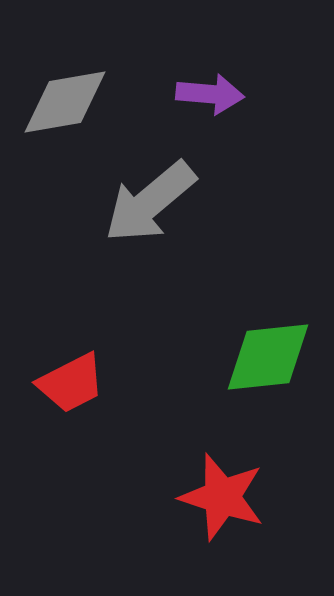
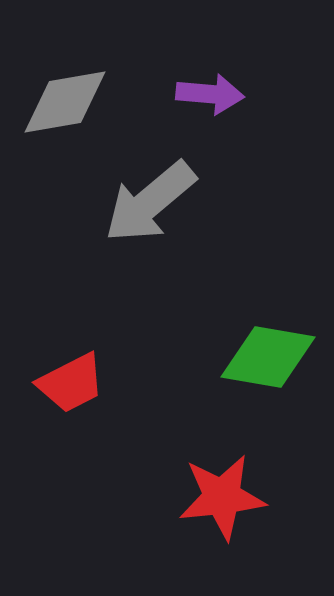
green diamond: rotated 16 degrees clockwise
red star: rotated 24 degrees counterclockwise
